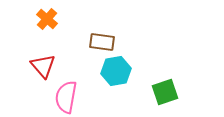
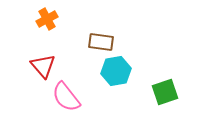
orange cross: rotated 20 degrees clockwise
brown rectangle: moved 1 px left
pink semicircle: rotated 48 degrees counterclockwise
